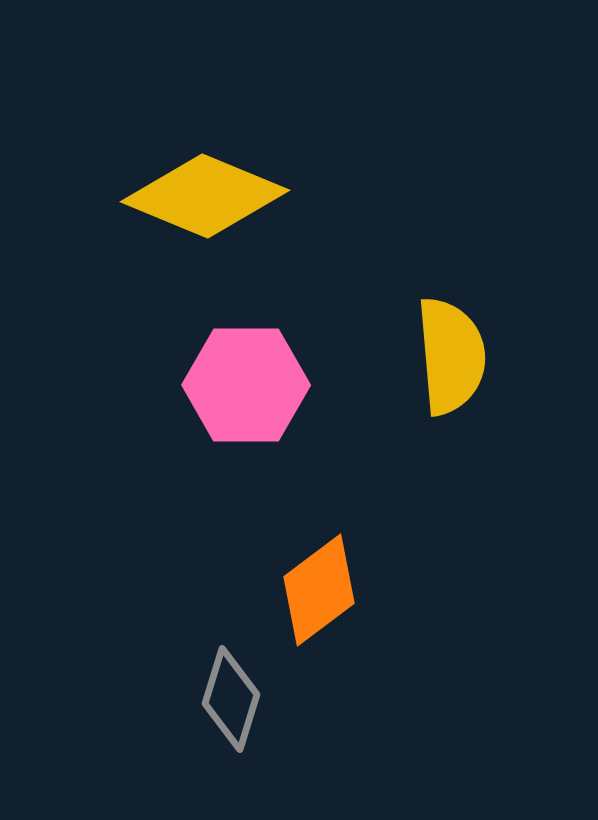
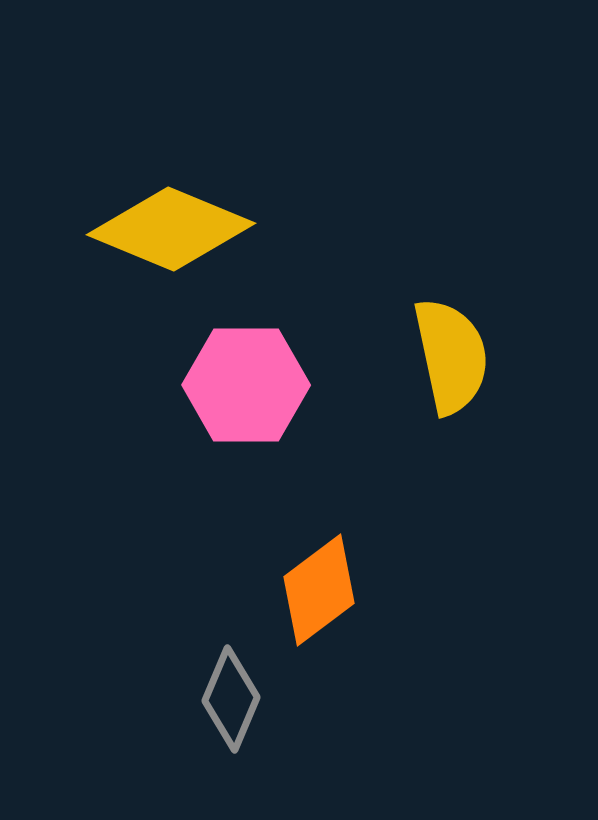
yellow diamond: moved 34 px left, 33 px down
yellow semicircle: rotated 7 degrees counterclockwise
gray diamond: rotated 6 degrees clockwise
